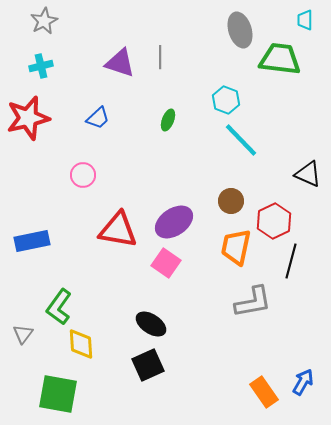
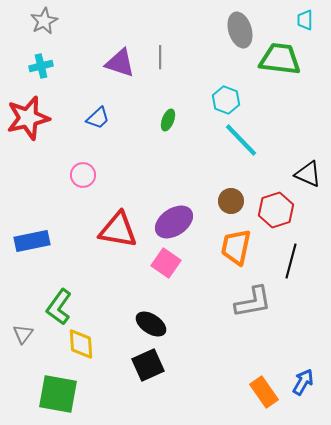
red hexagon: moved 2 px right, 11 px up; rotated 8 degrees clockwise
